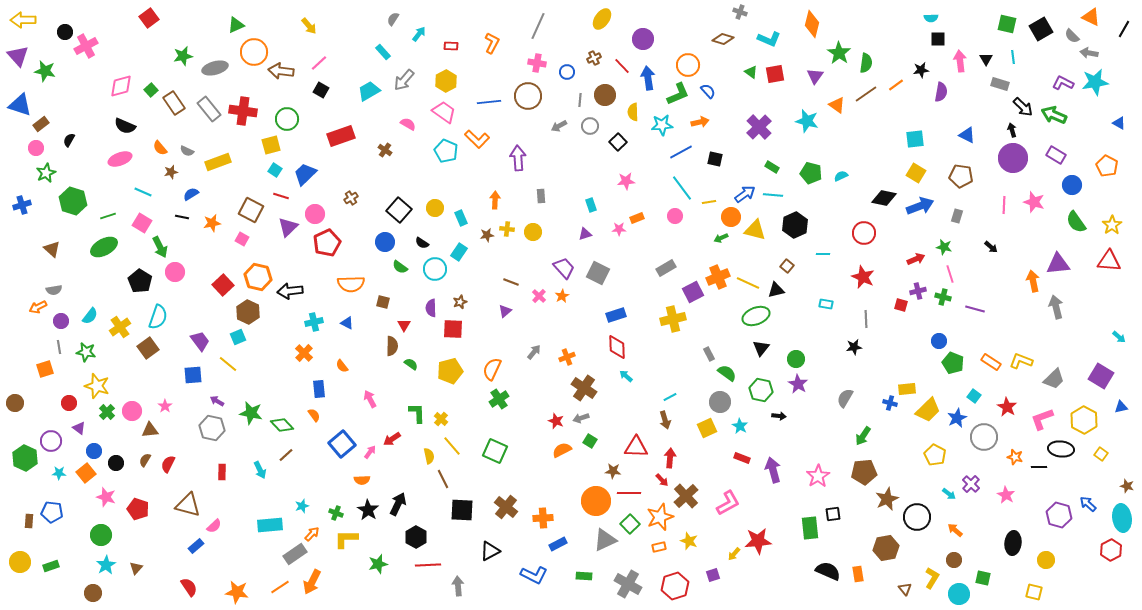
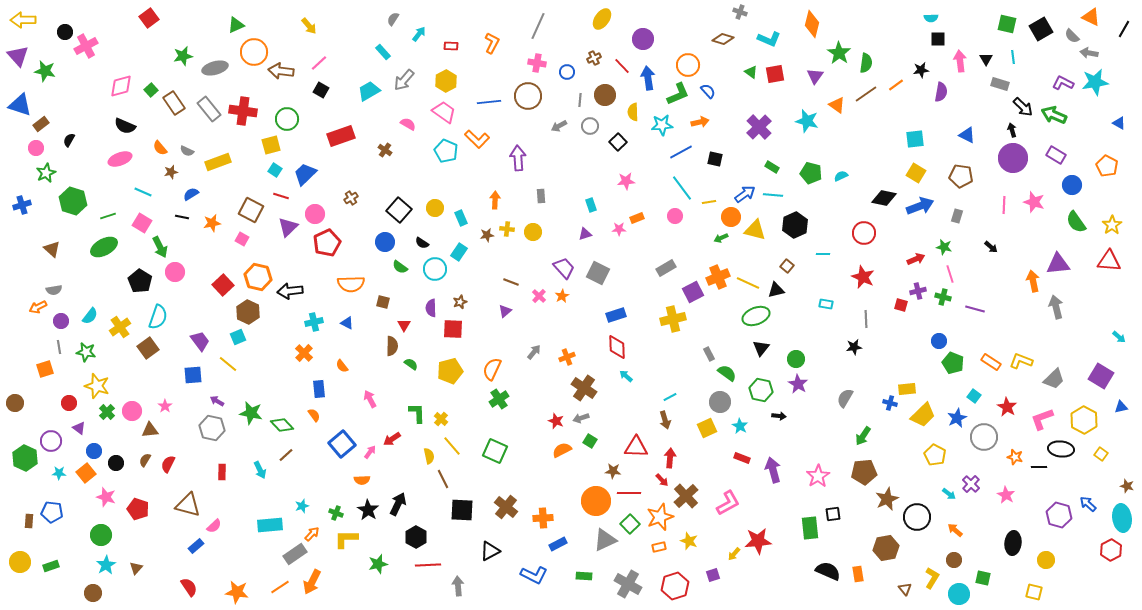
yellow trapezoid at (928, 410): moved 5 px left, 5 px down
